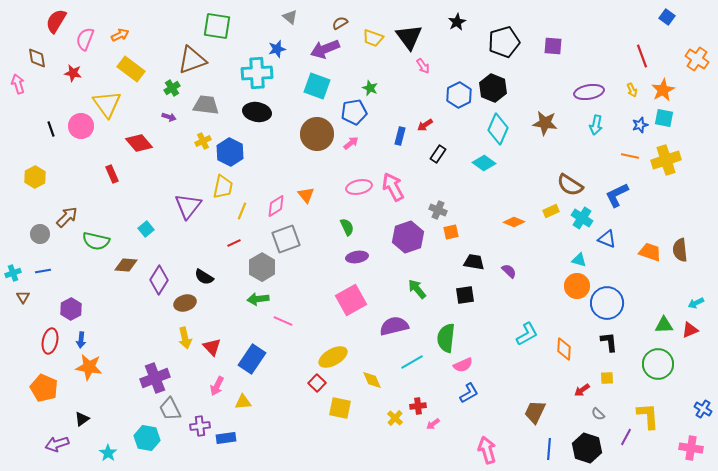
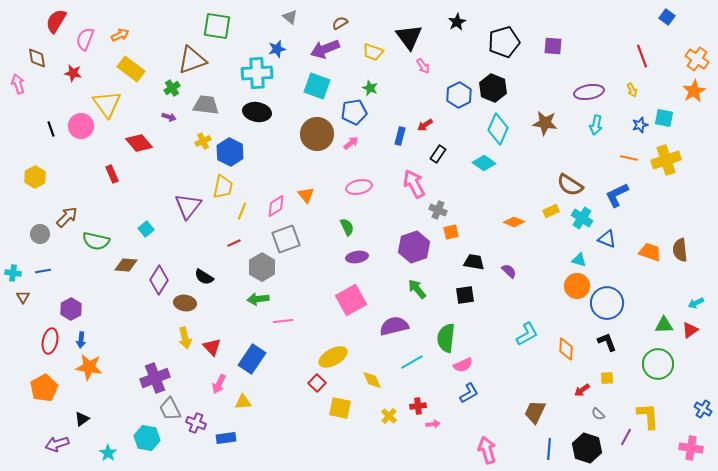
yellow trapezoid at (373, 38): moved 14 px down
orange star at (663, 90): moved 31 px right, 1 px down
orange line at (630, 156): moved 1 px left, 2 px down
pink arrow at (393, 187): moved 21 px right, 3 px up
purple hexagon at (408, 237): moved 6 px right, 10 px down
cyan cross at (13, 273): rotated 28 degrees clockwise
brown ellipse at (185, 303): rotated 25 degrees clockwise
pink line at (283, 321): rotated 30 degrees counterclockwise
red triangle at (690, 330): rotated 12 degrees counterclockwise
black L-shape at (609, 342): moved 2 px left; rotated 15 degrees counterclockwise
orange diamond at (564, 349): moved 2 px right
pink arrow at (217, 386): moved 2 px right, 2 px up
orange pentagon at (44, 388): rotated 20 degrees clockwise
yellow cross at (395, 418): moved 6 px left, 2 px up
pink arrow at (433, 424): rotated 152 degrees counterclockwise
purple cross at (200, 426): moved 4 px left, 3 px up; rotated 30 degrees clockwise
